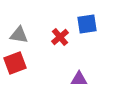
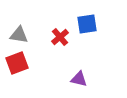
red square: moved 2 px right
purple triangle: rotated 12 degrees clockwise
